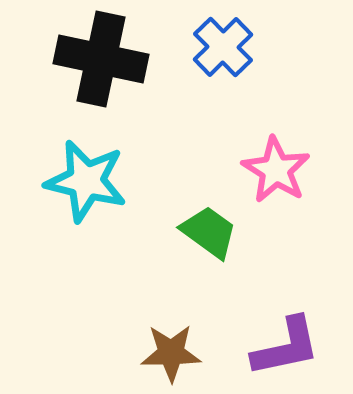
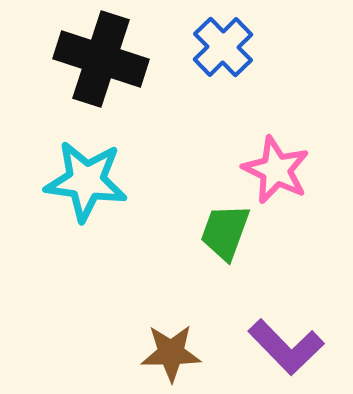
black cross: rotated 6 degrees clockwise
pink star: rotated 6 degrees counterclockwise
cyan star: rotated 6 degrees counterclockwise
green trapezoid: moved 16 px right; rotated 106 degrees counterclockwise
purple L-shape: rotated 58 degrees clockwise
